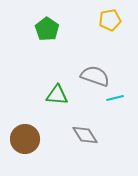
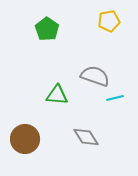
yellow pentagon: moved 1 px left, 1 px down
gray diamond: moved 1 px right, 2 px down
